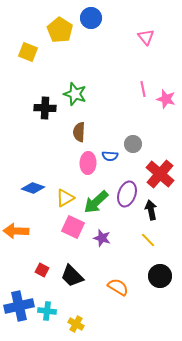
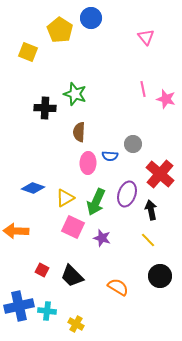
green arrow: rotated 24 degrees counterclockwise
